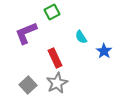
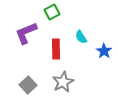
red rectangle: moved 1 px right, 9 px up; rotated 24 degrees clockwise
gray star: moved 6 px right, 1 px up
